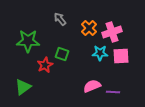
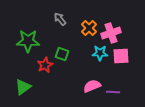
pink cross: moved 1 px left, 1 px down
